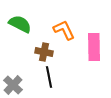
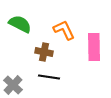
black line: rotated 70 degrees counterclockwise
